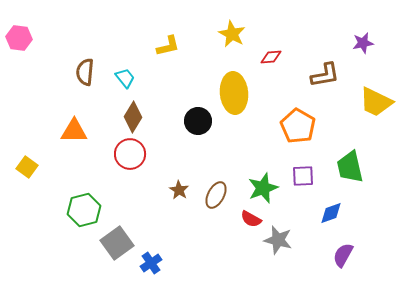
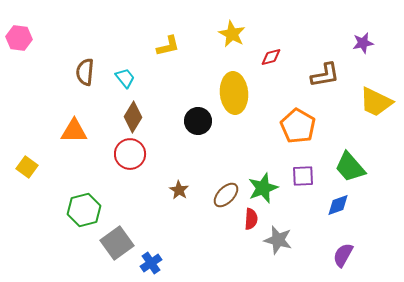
red diamond: rotated 10 degrees counterclockwise
green trapezoid: rotated 28 degrees counterclockwise
brown ellipse: moved 10 px right; rotated 16 degrees clockwise
blue diamond: moved 7 px right, 8 px up
red semicircle: rotated 115 degrees counterclockwise
